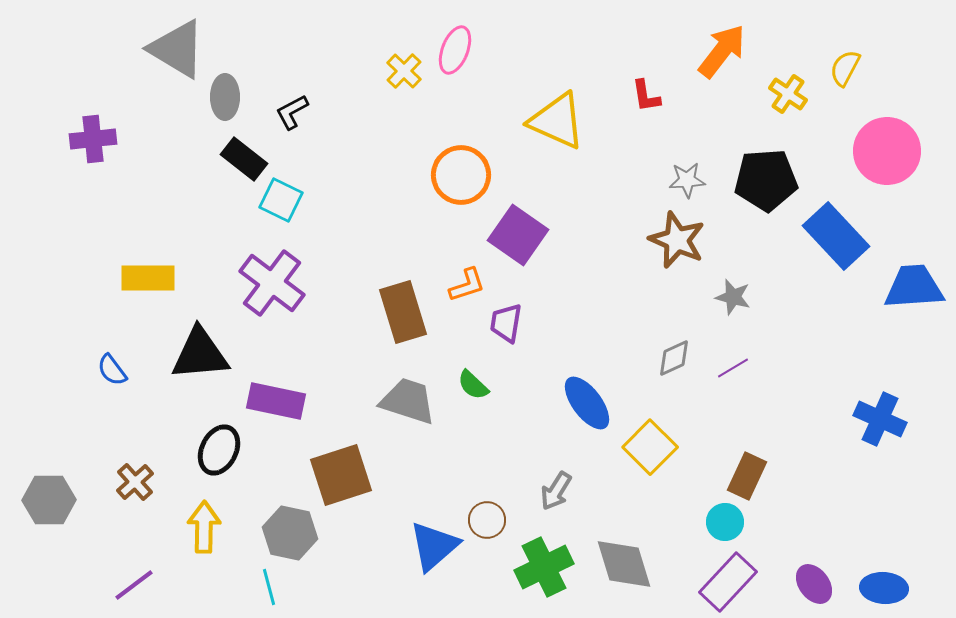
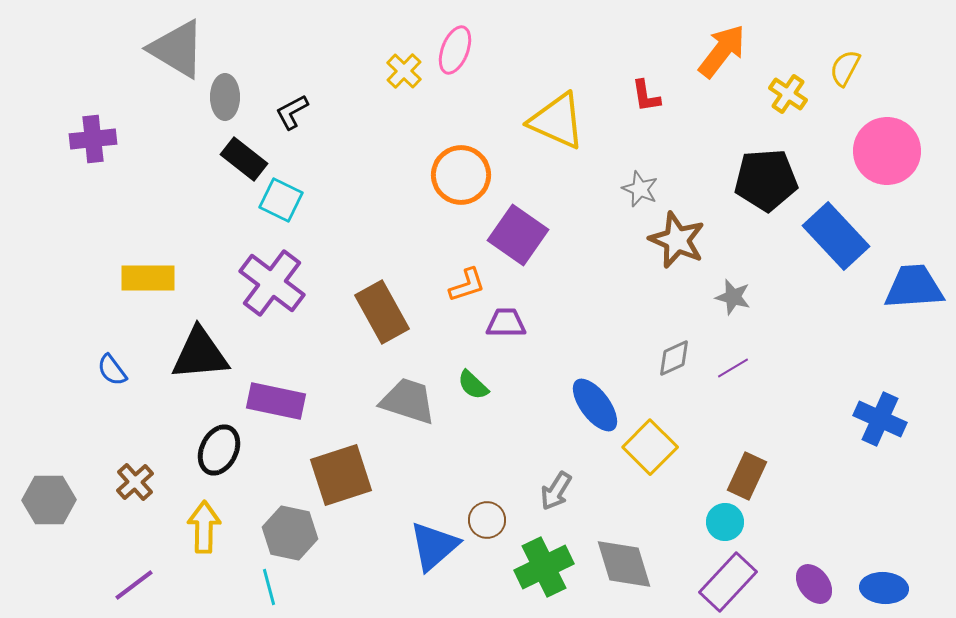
gray star at (687, 180): moved 47 px left, 9 px down; rotated 27 degrees clockwise
brown rectangle at (403, 312): moved 21 px left; rotated 12 degrees counterclockwise
purple trapezoid at (506, 323): rotated 81 degrees clockwise
blue ellipse at (587, 403): moved 8 px right, 2 px down
